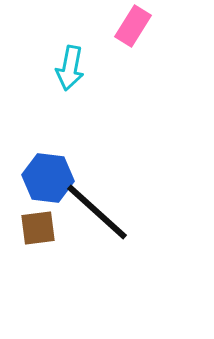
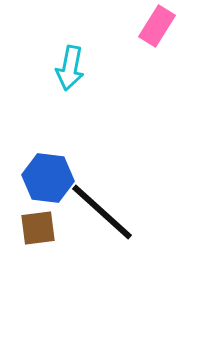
pink rectangle: moved 24 px right
black line: moved 5 px right
